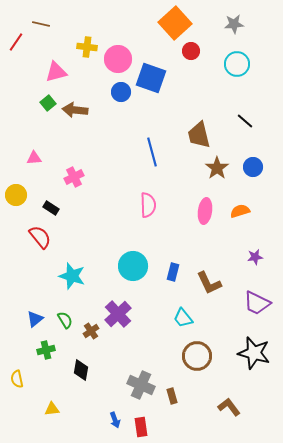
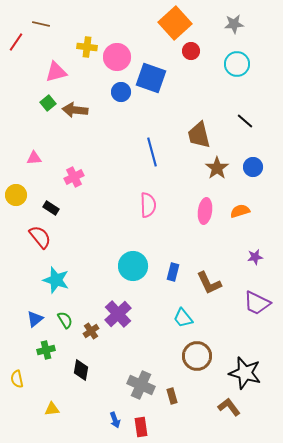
pink circle at (118, 59): moved 1 px left, 2 px up
cyan star at (72, 276): moved 16 px left, 4 px down
black star at (254, 353): moved 9 px left, 20 px down
